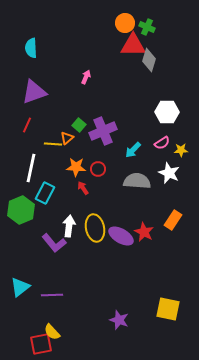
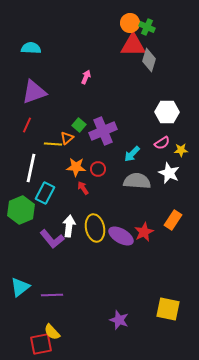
orange circle: moved 5 px right
cyan semicircle: rotated 96 degrees clockwise
cyan arrow: moved 1 px left, 4 px down
red star: rotated 18 degrees clockwise
purple L-shape: moved 2 px left, 4 px up
